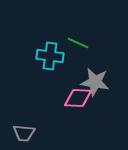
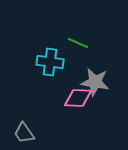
cyan cross: moved 6 px down
gray trapezoid: rotated 50 degrees clockwise
